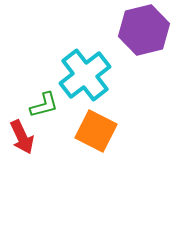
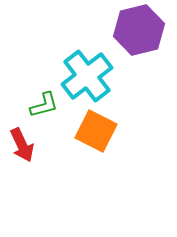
purple hexagon: moved 5 px left
cyan cross: moved 2 px right, 1 px down
red arrow: moved 8 px down
